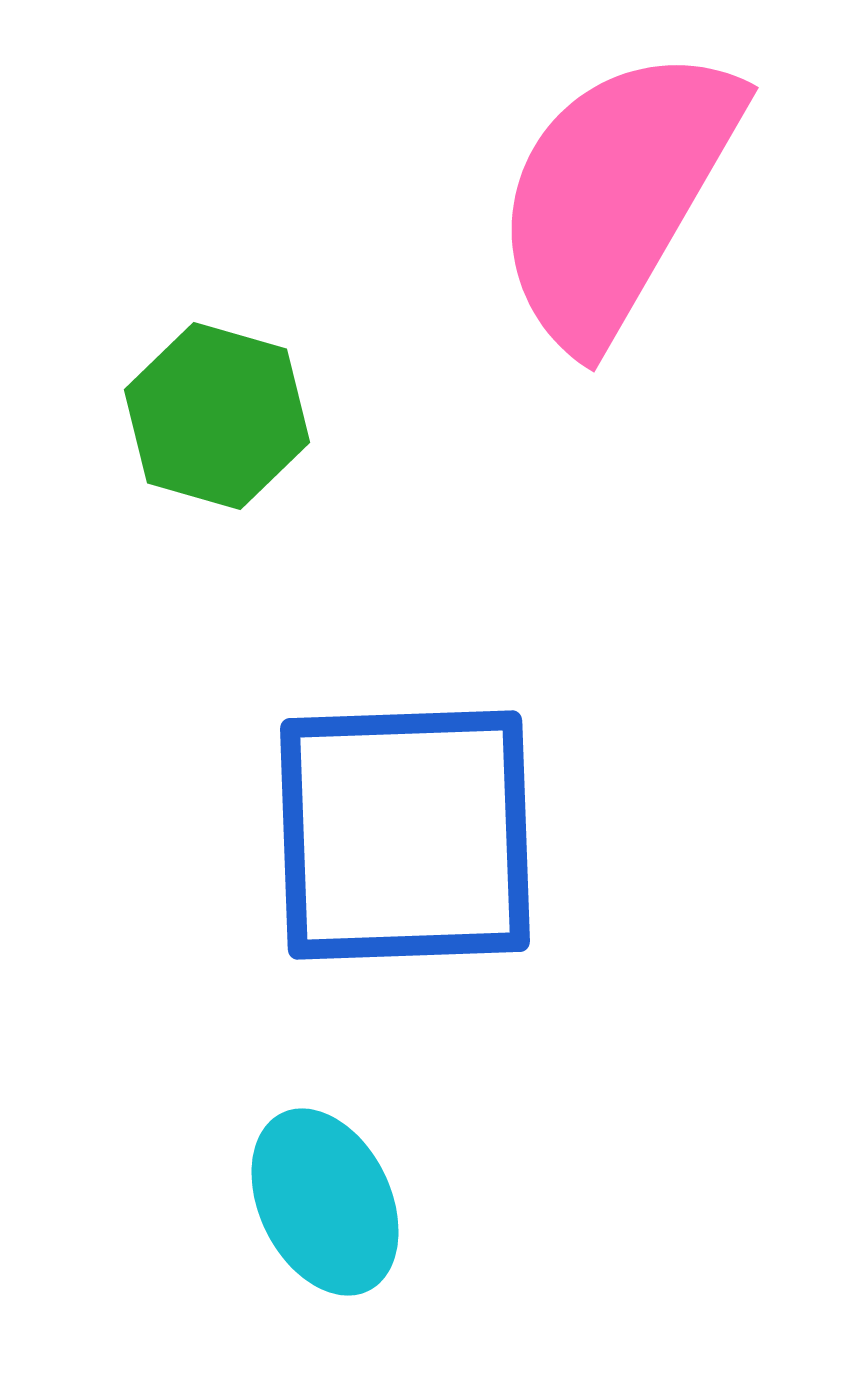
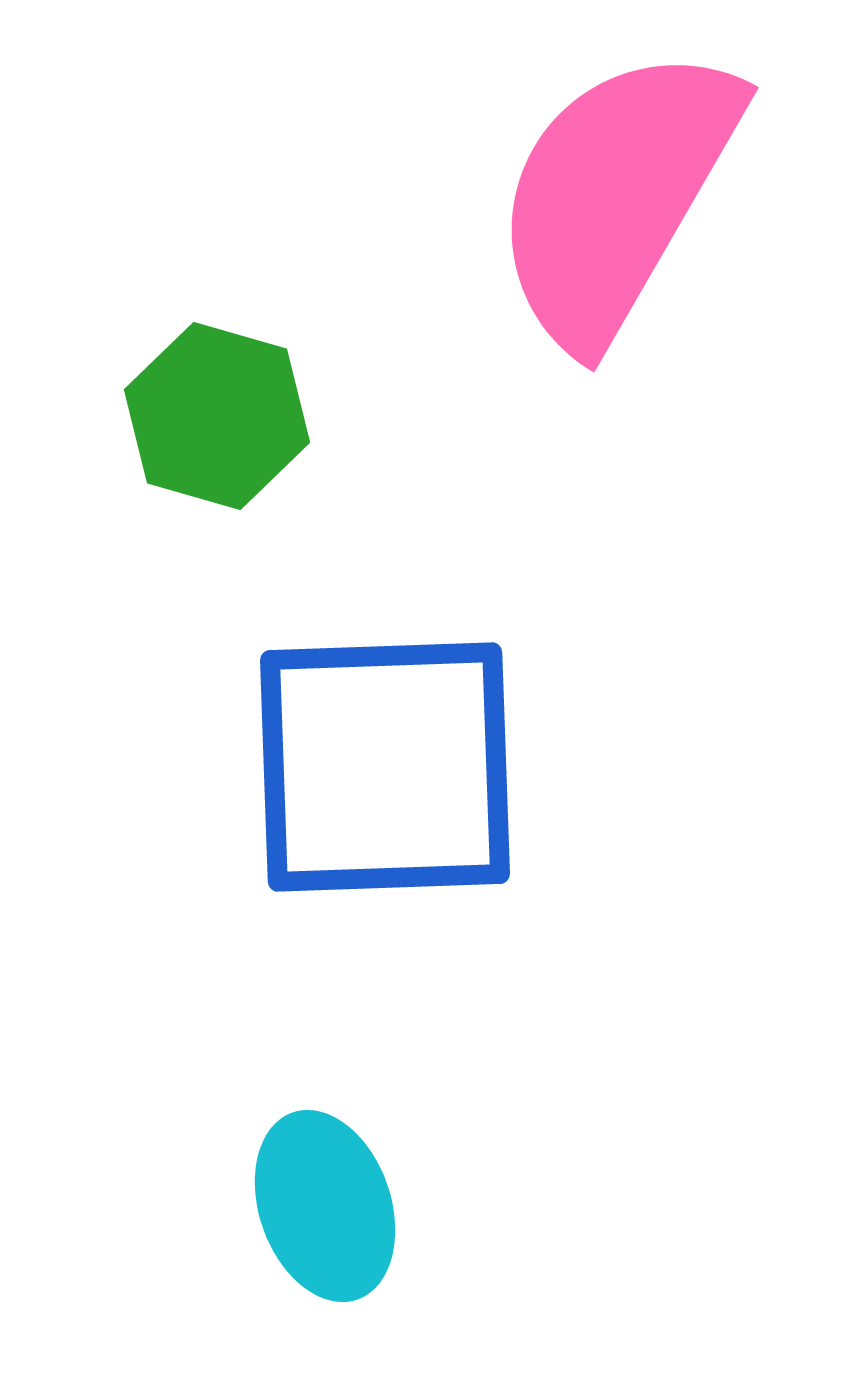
blue square: moved 20 px left, 68 px up
cyan ellipse: moved 4 px down; rotated 7 degrees clockwise
